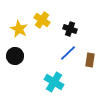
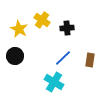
black cross: moved 3 px left, 1 px up; rotated 24 degrees counterclockwise
blue line: moved 5 px left, 5 px down
